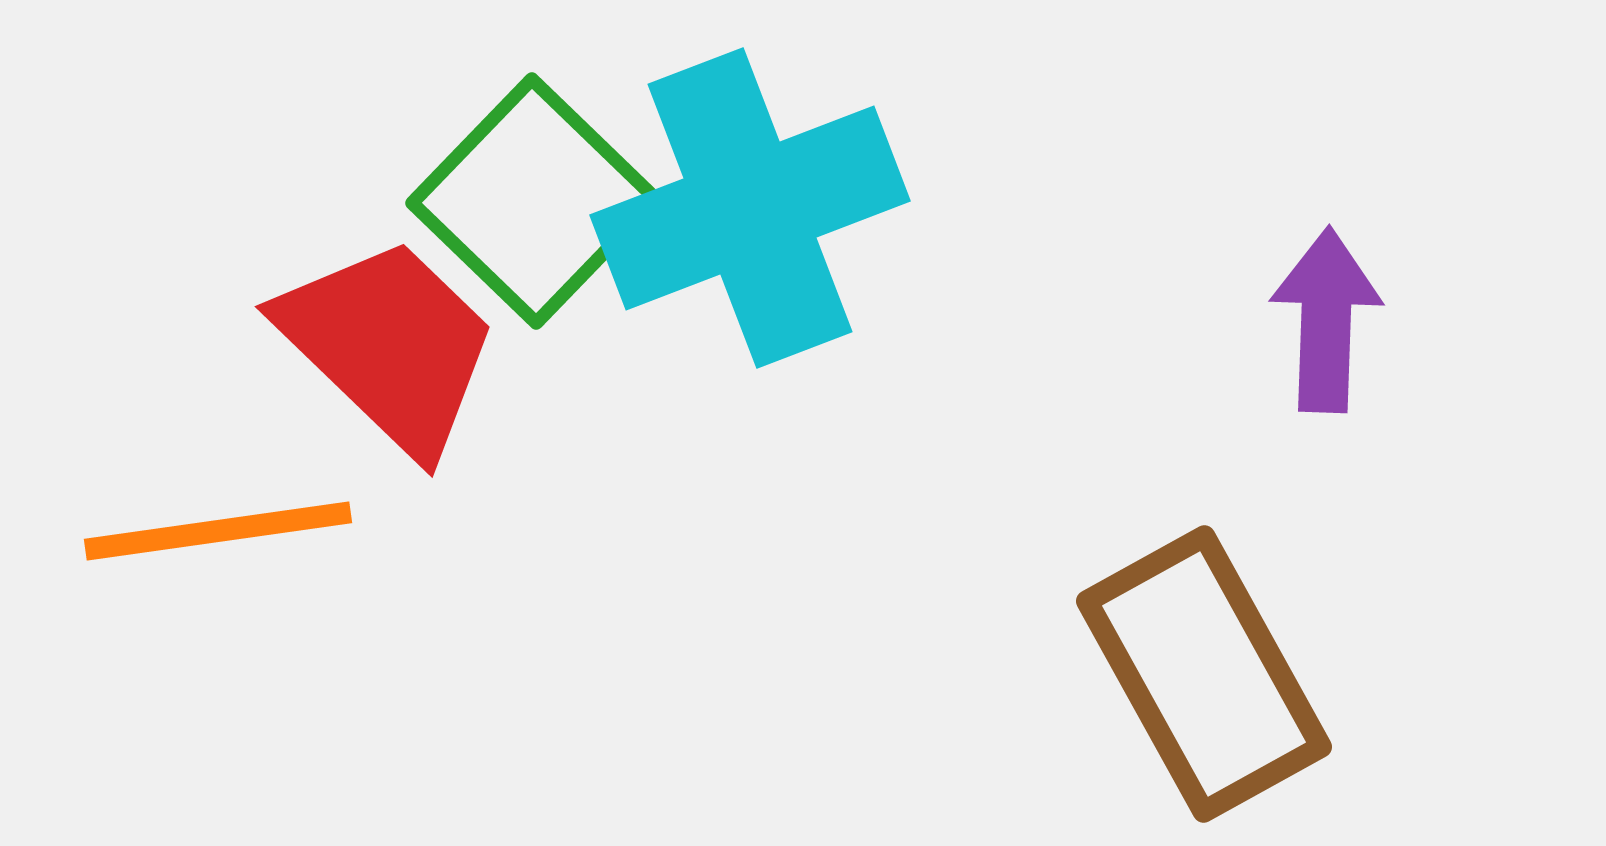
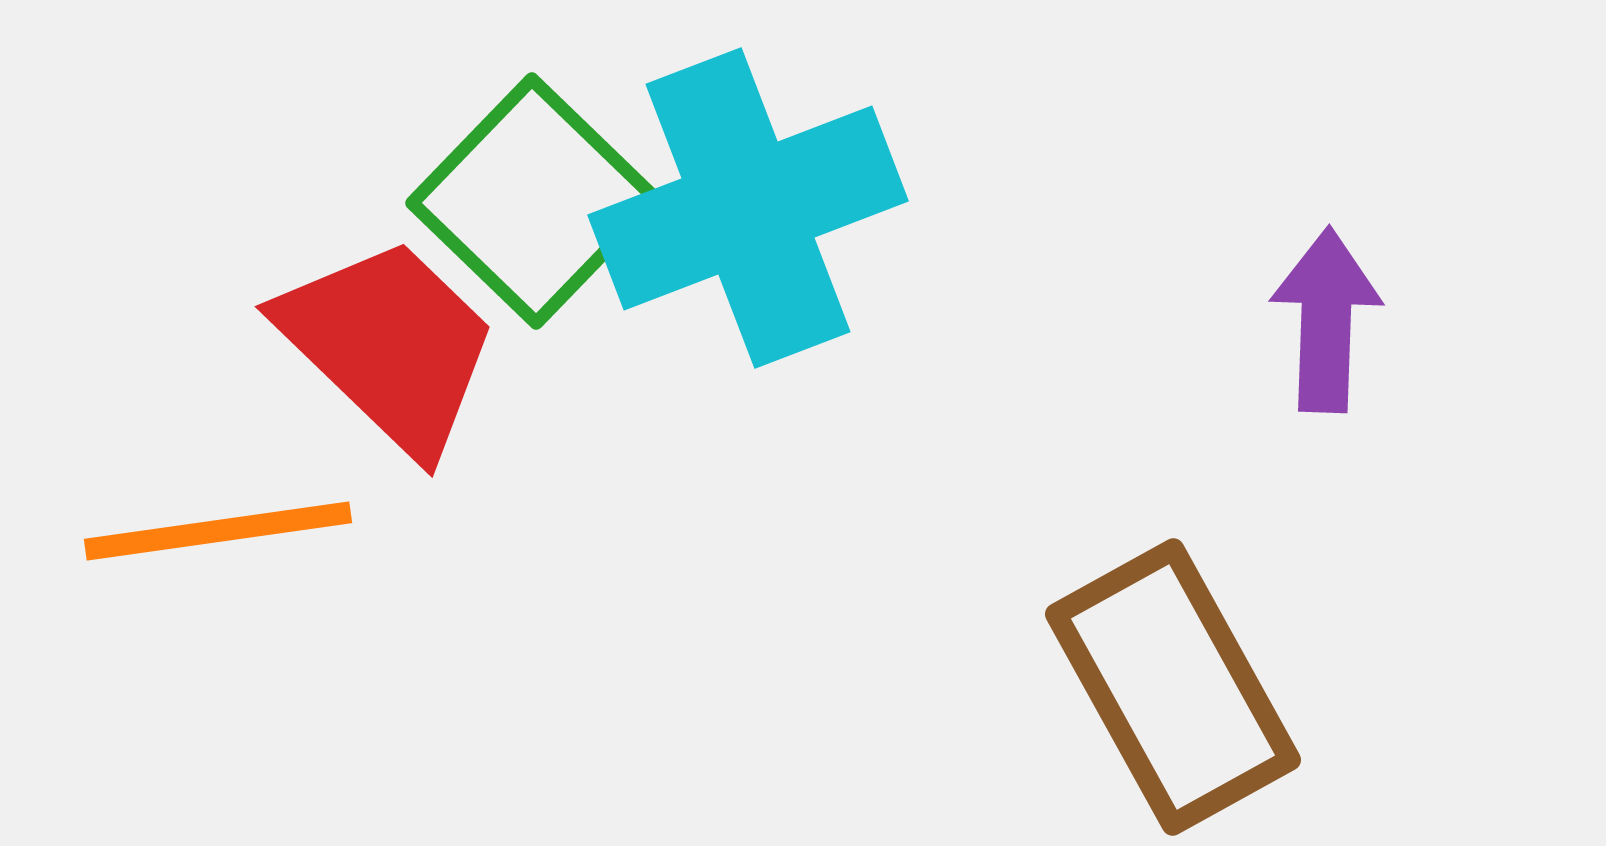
cyan cross: moved 2 px left
brown rectangle: moved 31 px left, 13 px down
